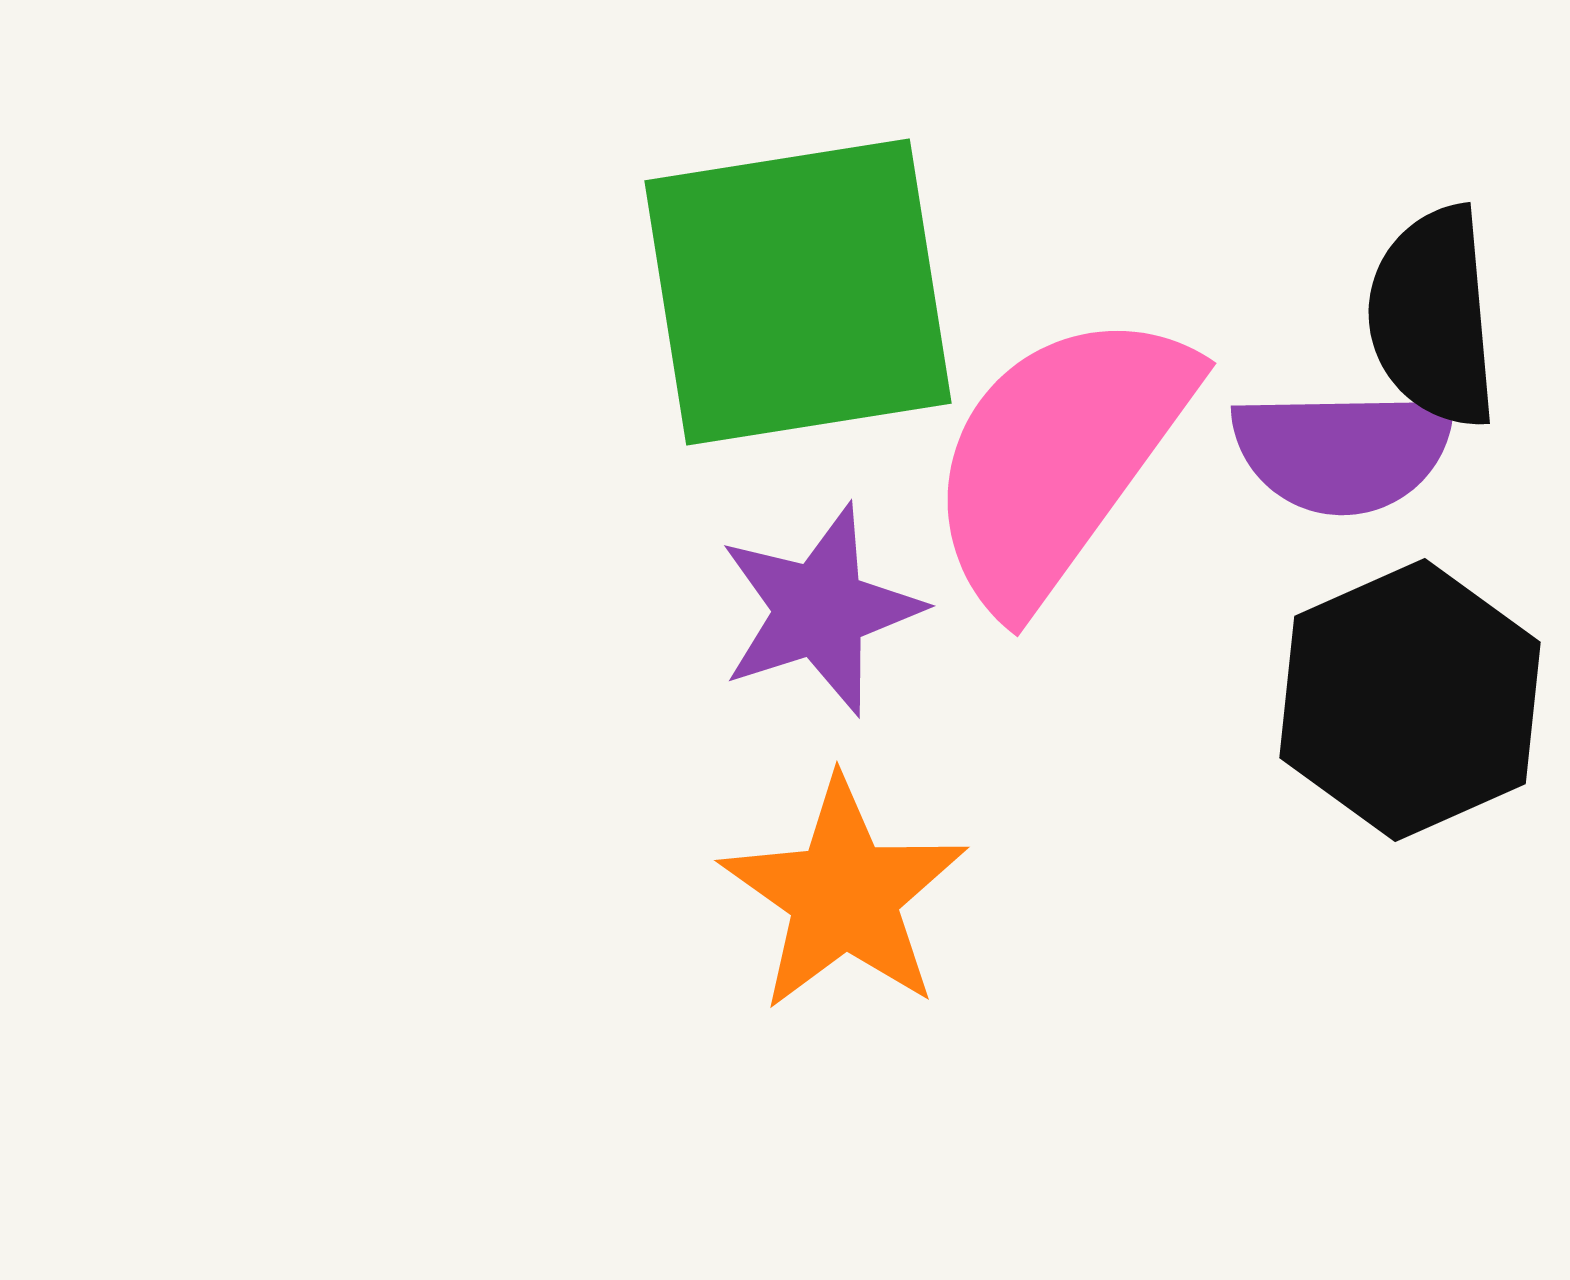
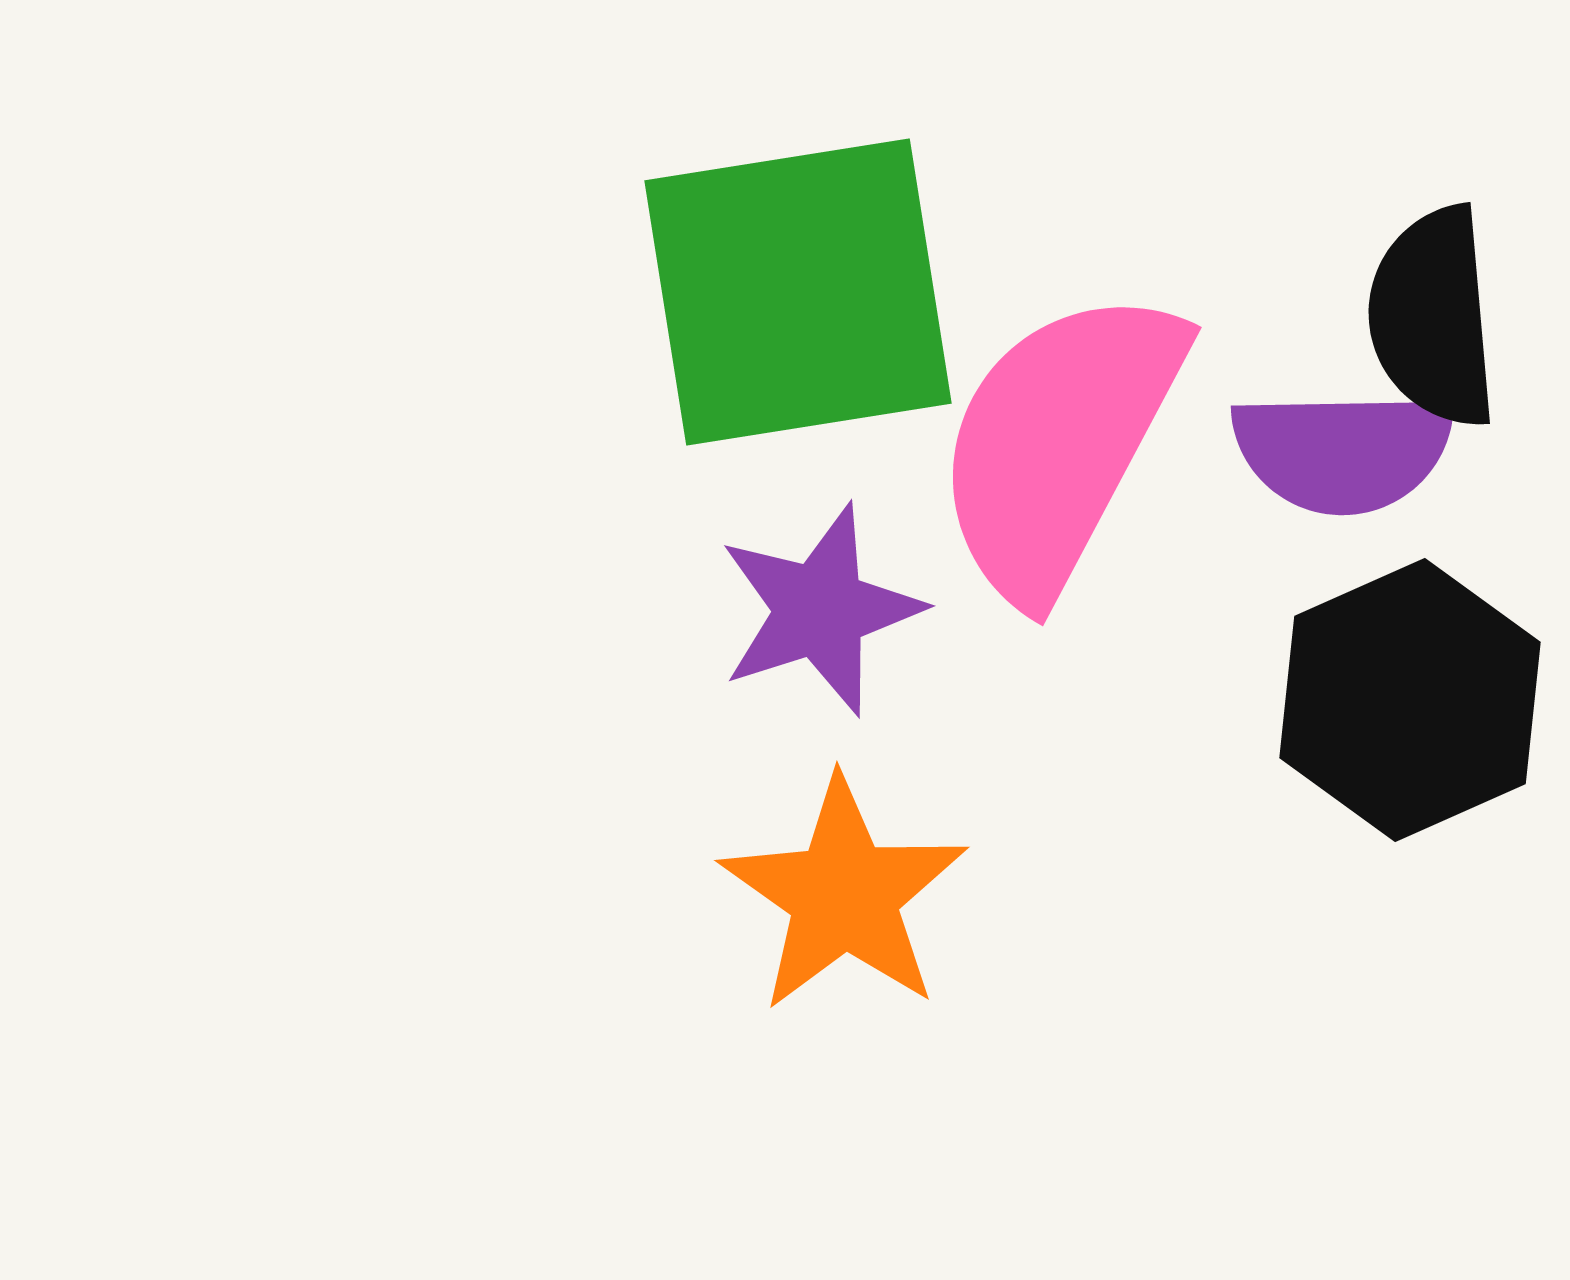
pink semicircle: moved 15 px up; rotated 8 degrees counterclockwise
